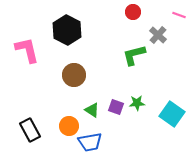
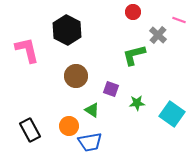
pink line: moved 5 px down
brown circle: moved 2 px right, 1 px down
purple square: moved 5 px left, 18 px up
